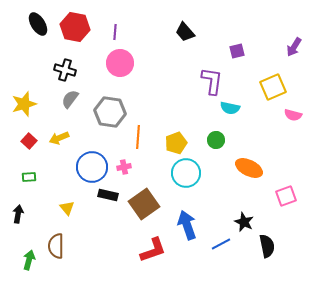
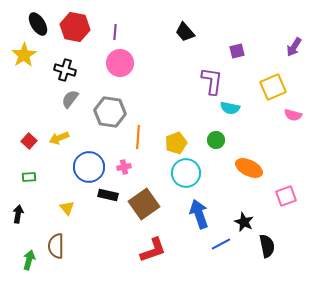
yellow star: moved 49 px up; rotated 15 degrees counterclockwise
blue circle: moved 3 px left
blue arrow: moved 12 px right, 11 px up
